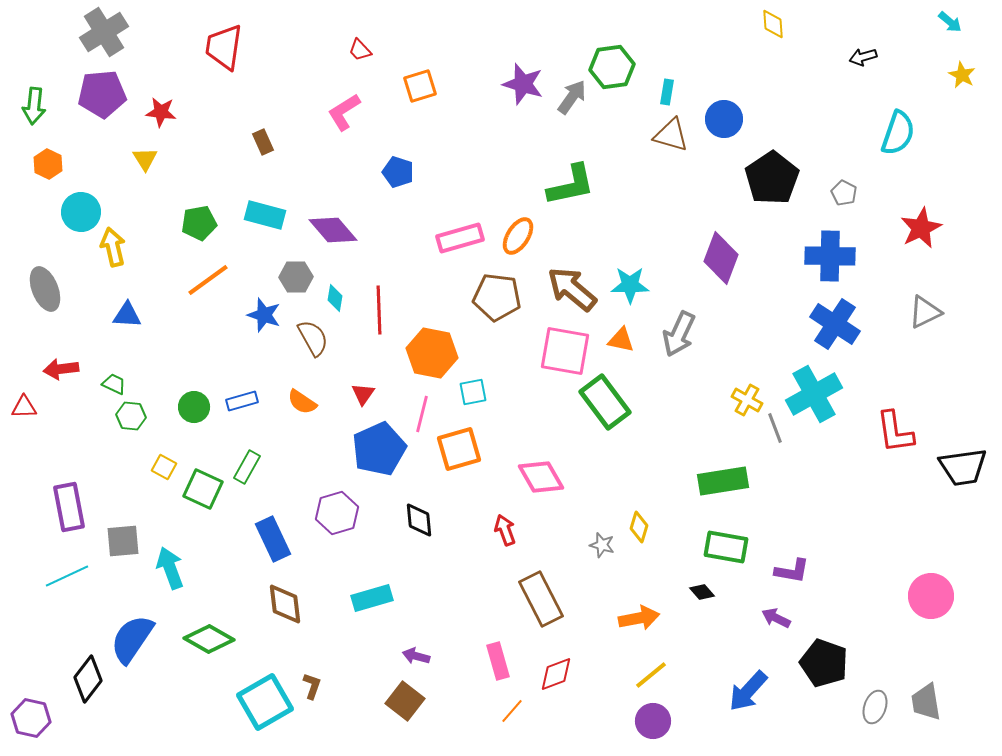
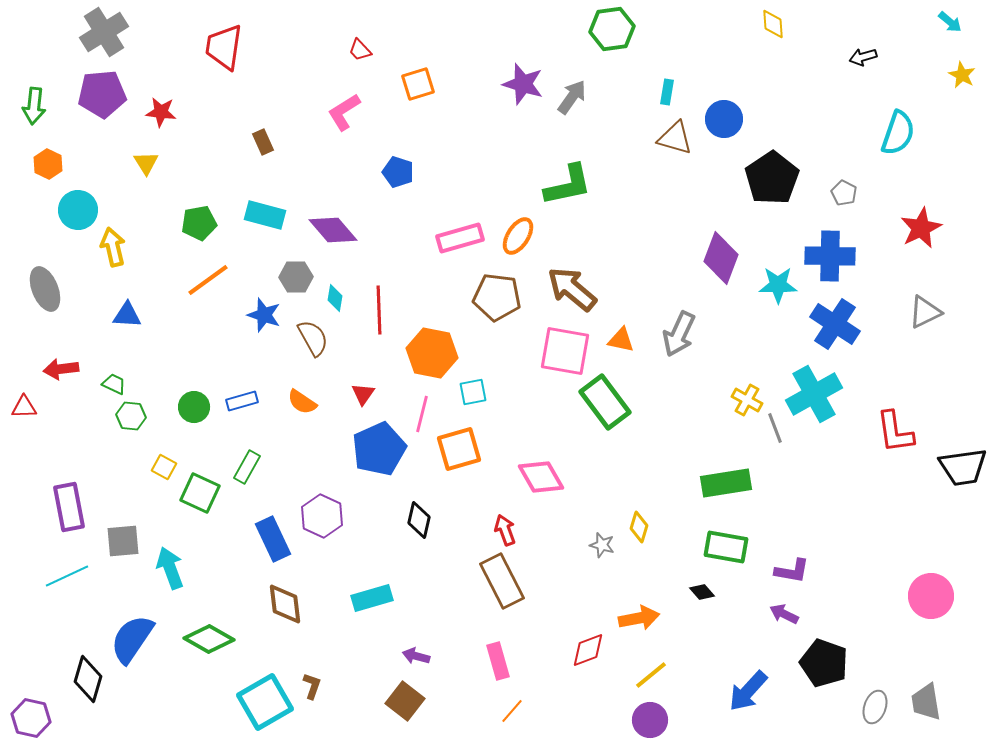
green hexagon at (612, 67): moved 38 px up
orange square at (420, 86): moved 2 px left, 2 px up
brown triangle at (671, 135): moved 4 px right, 3 px down
yellow triangle at (145, 159): moved 1 px right, 4 px down
green L-shape at (571, 185): moved 3 px left
cyan circle at (81, 212): moved 3 px left, 2 px up
cyan star at (630, 285): moved 148 px right
green rectangle at (723, 481): moved 3 px right, 2 px down
green square at (203, 489): moved 3 px left, 4 px down
purple hexagon at (337, 513): moved 15 px left, 3 px down; rotated 18 degrees counterclockwise
black diamond at (419, 520): rotated 18 degrees clockwise
brown rectangle at (541, 599): moved 39 px left, 18 px up
purple arrow at (776, 618): moved 8 px right, 4 px up
red diamond at (556, 674): moved 32 px right, 24 px up
black diamond at (88, 679): rotated 21 degrees counterclockwise
purple circle at (653, 721): moved 3 px left, 1 px up
